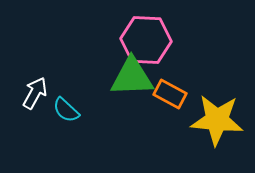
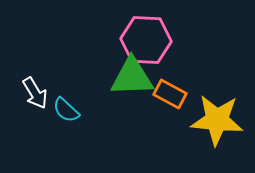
white arrow: rotated 120 degrees clockwise
